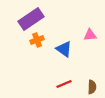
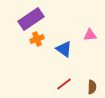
orange cross: moved 1 px up
red line: rotated 14 degrees counterclockwise
